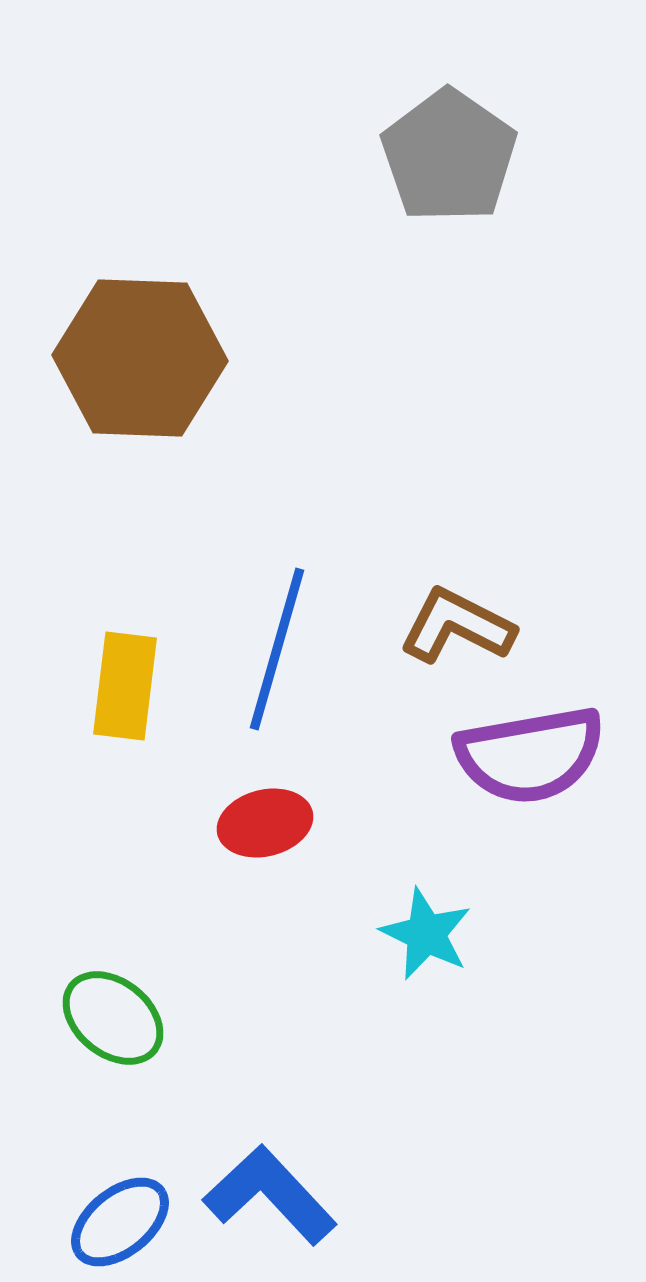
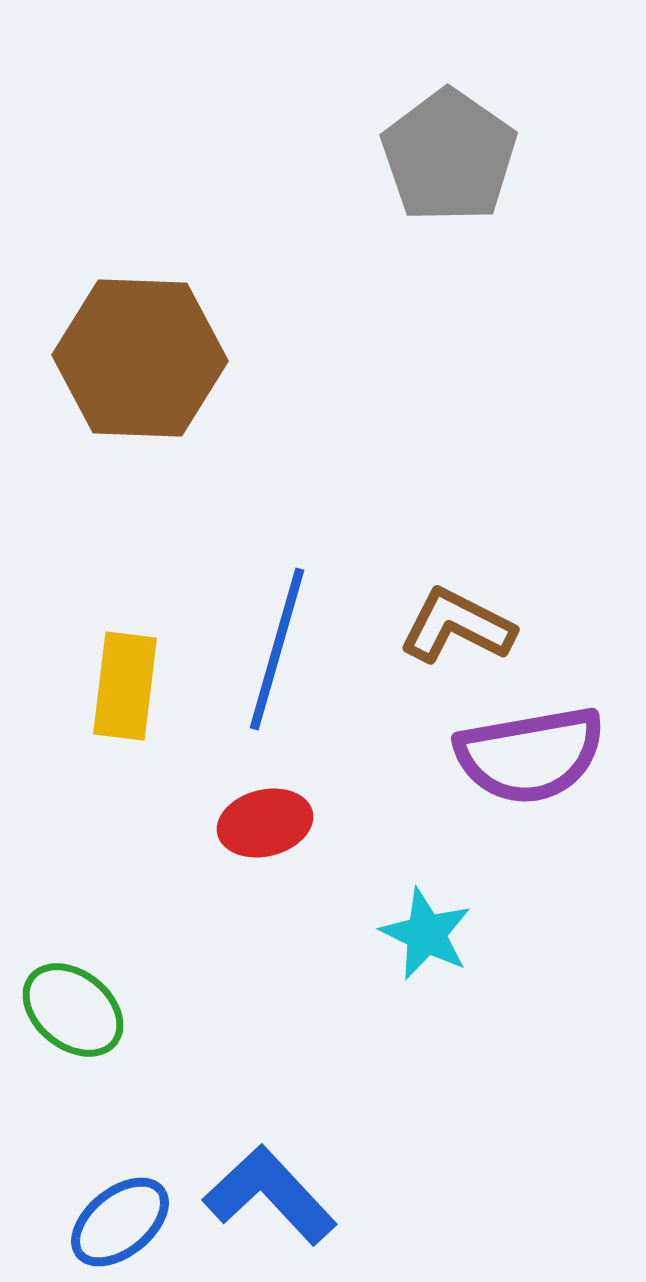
green ellipse: moved 40 px left, 8 px up
